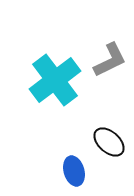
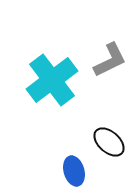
cyan cross: moved 3 px left
